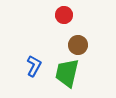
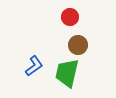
red circle: moved 6 px right, 2 px down
blue L-shape: rotated 25 degrees clockwise
